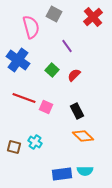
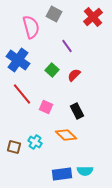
red line: moved 2 px left, 4 px up; rotated 30 degrees clockwise
orange diamond: moved 17 px left, 1 px up
